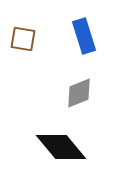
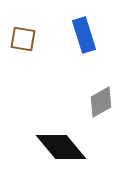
blue rectangle: moved 1 px up
gray diamond: moved 22 px right, 9 px down; rotated 8 degrees counterclockwise
